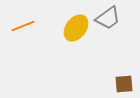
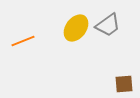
gray trapezoid: moved 7 px down
orange line: moved 15 px down
